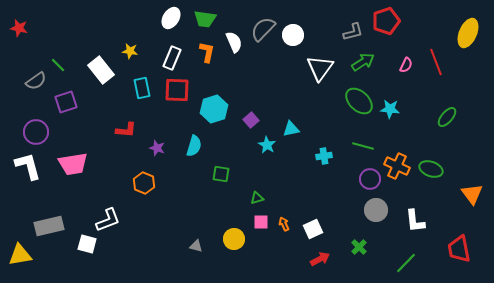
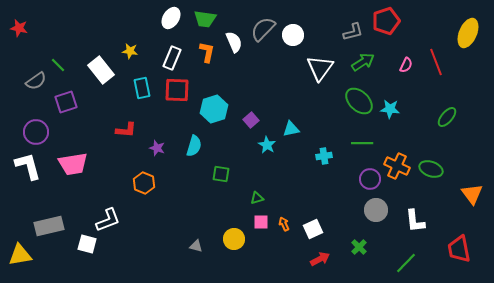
green line at (363, 146): moved 1 px left, 3 px up; rotated 15 degrees counterclockwise
